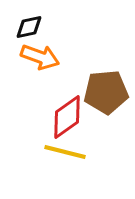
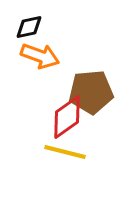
orange arrow: moved 1 px up
brown pentagon: moved 15 px left
